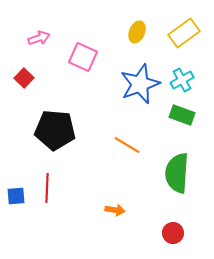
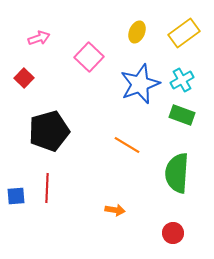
pink square: moved 6 px right; rotated 20 degrees clockwise
black pentagon: moved 6 px left, 1 px down; rotated 21 degrees counterclockwise
